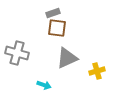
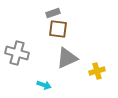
brown square: moved 1 px right, 1 px down
